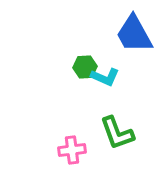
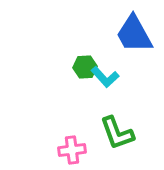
cyan L-shape: rotated 24 degrees clockwise
